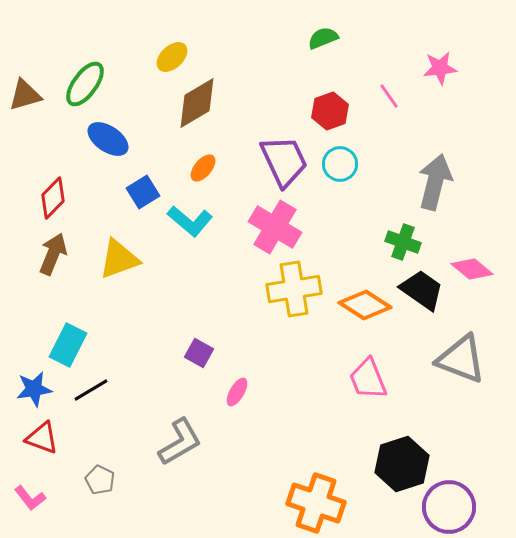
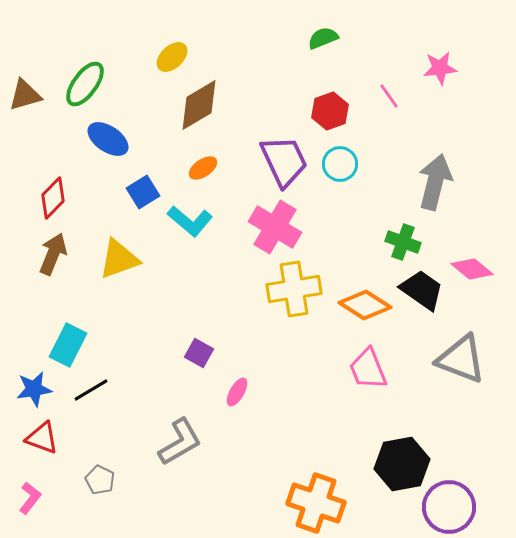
brown diamond: moved 2 px right, 2 px down
orange ellipse: rotated 16 degrees clockwise
pink trapezoid: moved 10 px up
black hexagon: rotated 8 degrees clockwise
pink L-shape: rotated 104 degrees counterclockwise
